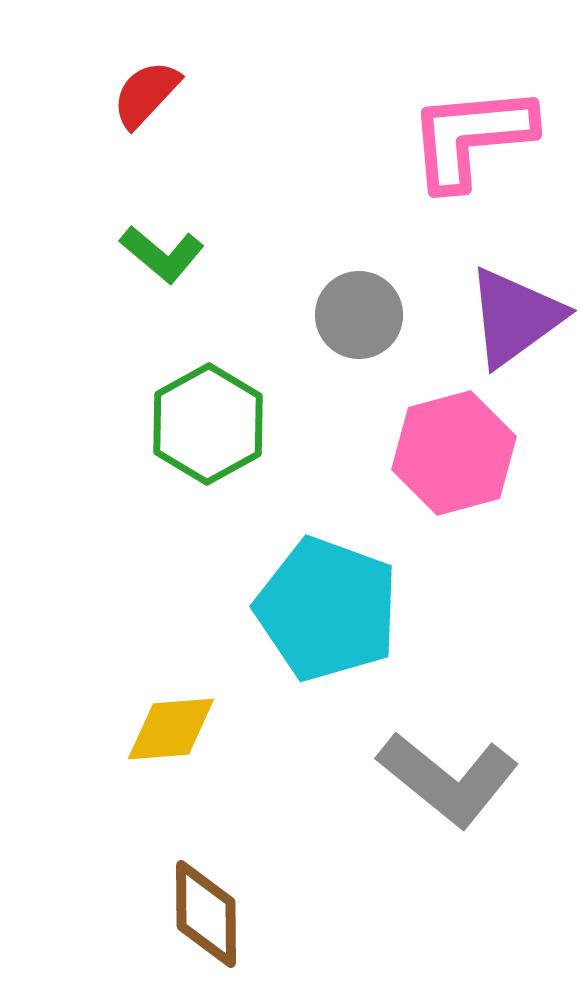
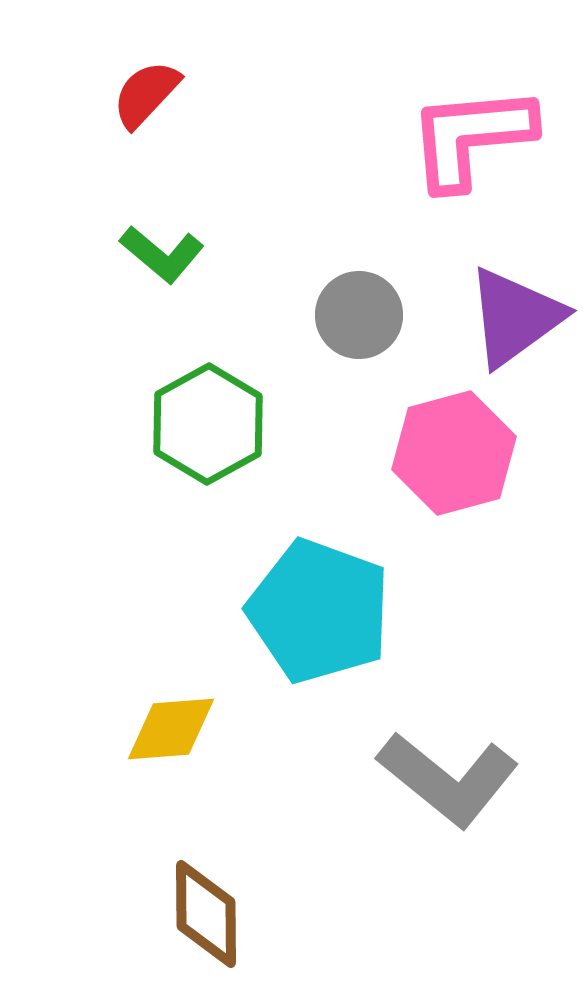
cyan pentagon: moved 8 px left, 2 px down
